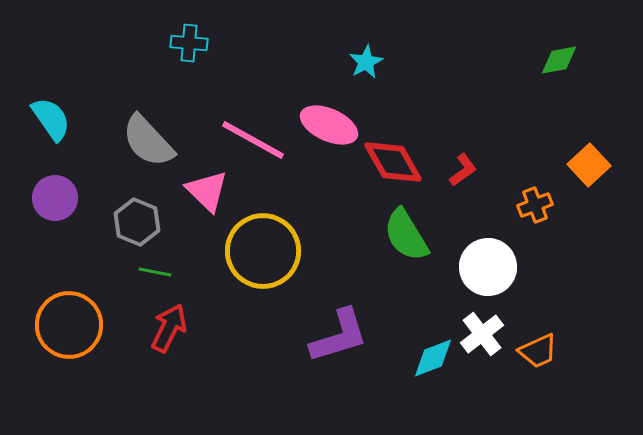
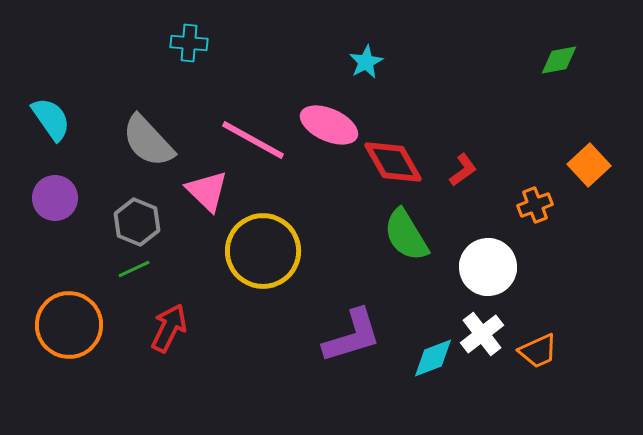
green line: moved 21 px left, 3 px up; rotated 36 degrees counterclockwise
purple L-shape: moved 13 px right
